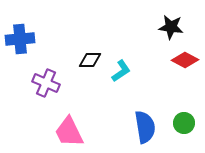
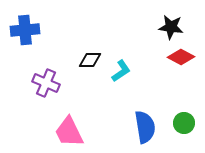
blue cross: moved 5 px right, 9 px up
red diamond: moved 4 px left, 3 px up
